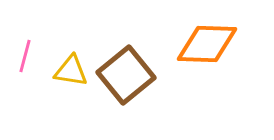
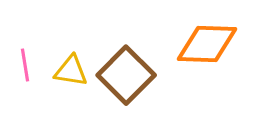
pink line: moved 9 px down; rotated 24 degrees counterclockwise
brown square: rotated 6 degrees counterclockwise
